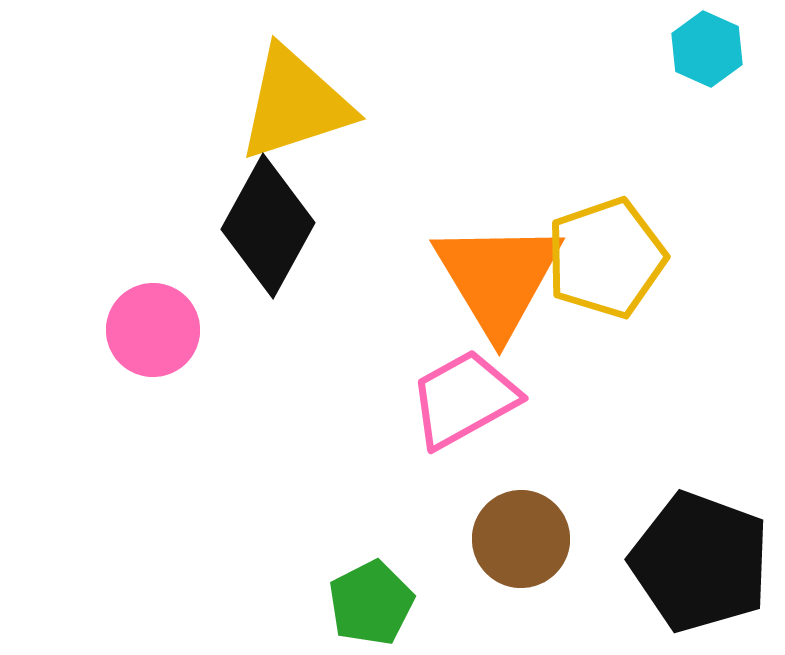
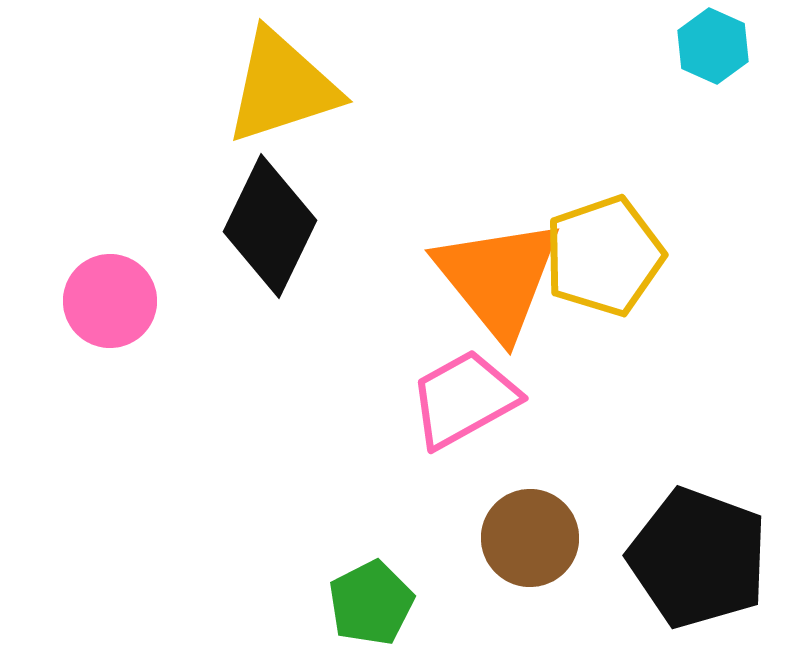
cyan hexagon: moved 6 px right, 3 px up
yellow triangle: moved 13 px left, 17 px up
black diamond: moved 2 px right; rotated 3 degrees counterclockwise
yellow pentagon: moved 2 px left, 2 px up
orange triangle: rotated 8 degrees counterclockwise
pink circle: moved 43 px left, 29 px up
brown circle: moved 9 px right, 1 px up
black pentagon: moved 2 px left, 4 px up
